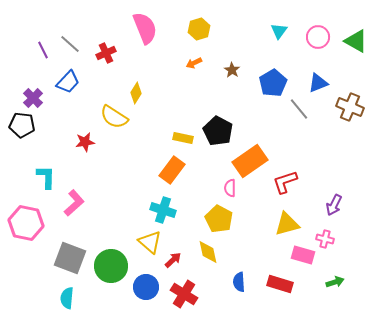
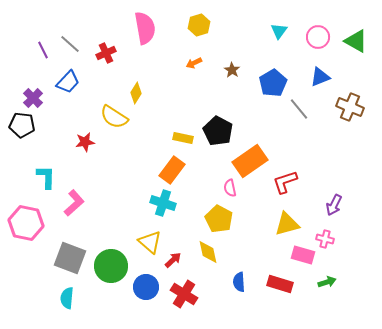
pink semicircle at (145, 28): rotated 12 degrees clockwise
yellow hexagon at (199, 29): moved 4 px up
blue triangle at (318, 83): moved 2 px right, 6 px up
pink semicircle at (230, 188): rotated 12 degrees counterclockwise
cyan cross at (163, 210): moved 7 px up
green arrow at (335, 282): moved 8 px left
